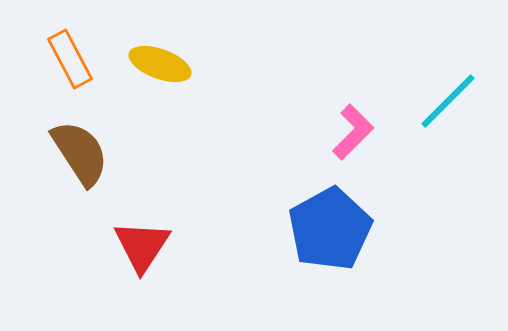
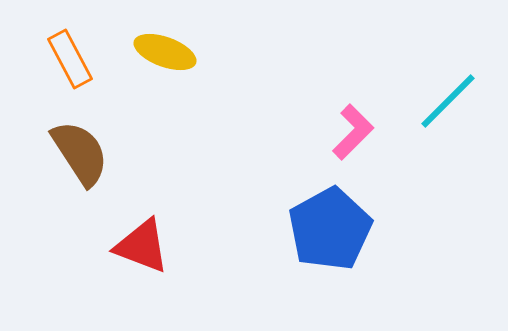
yellow ellipse: moved 5 px right, 12 px up
red triangle: rotated 42 degrees counterclockwise
